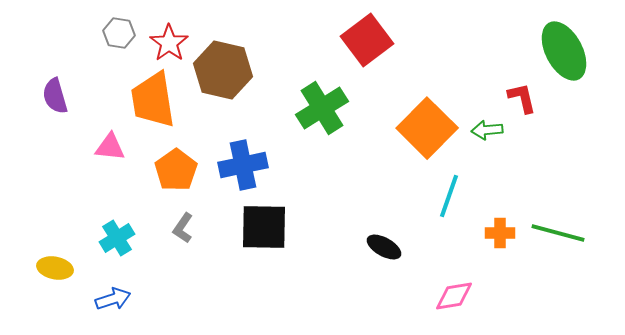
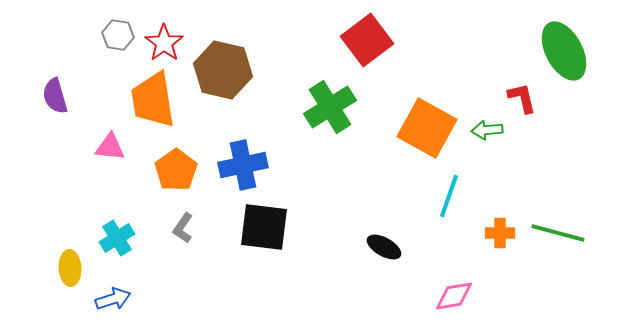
gray hexagon: moved 1 px left, 2 px down
red star: moved 5 px left
green cross: moved 8 px right, 1 px up
orange square: rotated 16 degrees counterclockwise
black square: rotated 6 degrees clockwise
yellow ellipse: moved 15 px right; rotated 76 degrees clockwise
